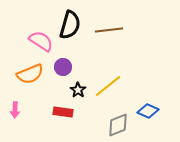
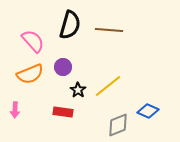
brown line: rotated 12 degrees clockwise
pink semicircle: moved 8 px left; rotated 15 degrees clockwise
